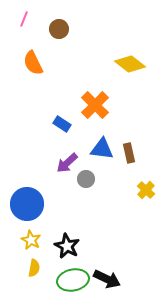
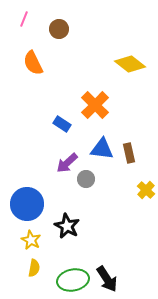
black star: moved 20 px up
black arrow: rotated 32 degrees clockwise
